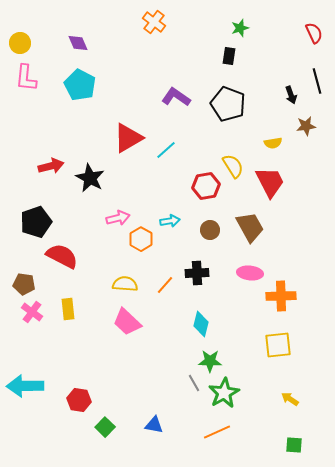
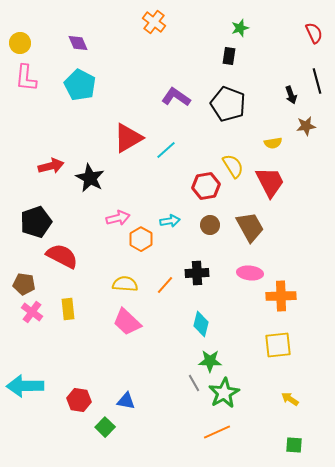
brown circle at (210, 230): moved 5 px up
blue triangle at (154, 425): moved 28 px left, 24 px up
